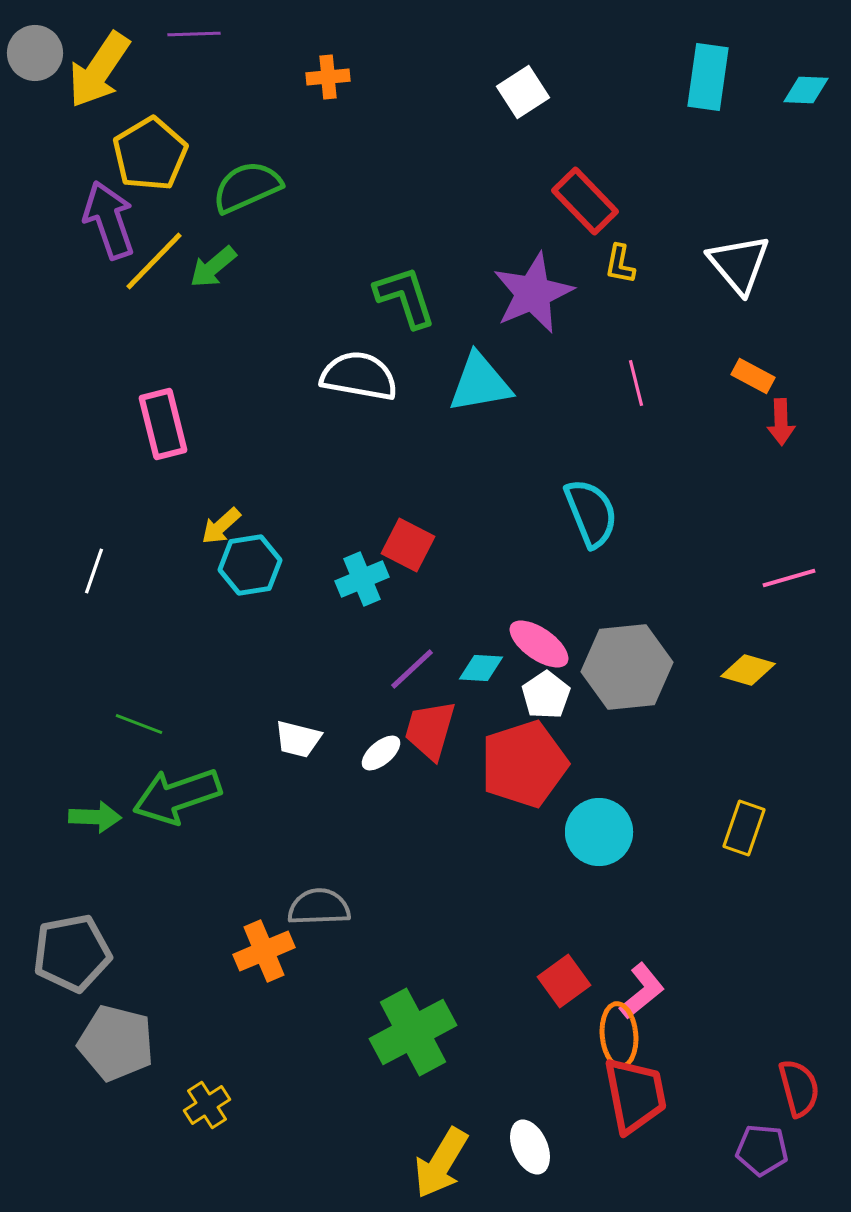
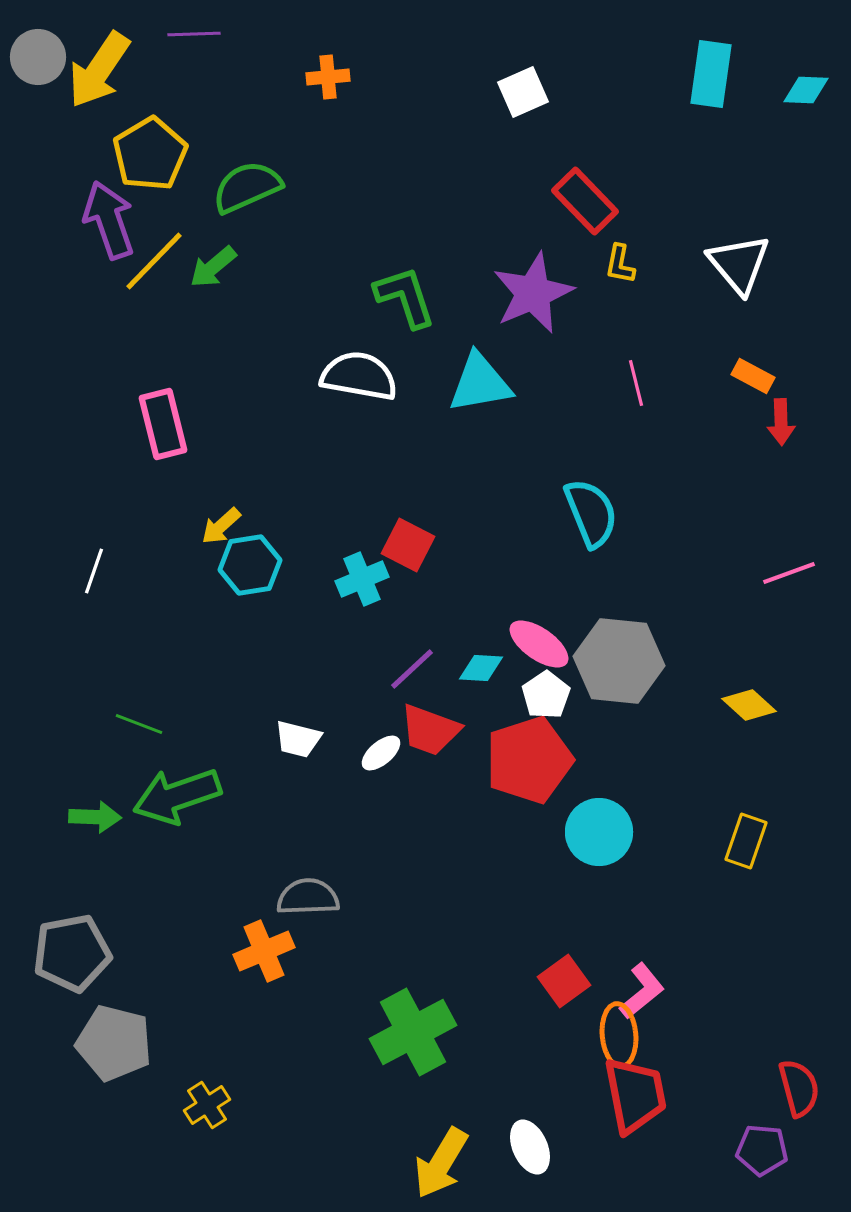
gray circle at (35, 53): moved 3 px right, 4 px down
cyan rectangle at (708, 77): moved 3 px right, 3 px up
white square at (523, 92): rotated 9 degrees clockwise
pink line at (789, 578): moved 5 px up; rotated 4 degrees counterclockwise
gray hexagon at (627, 667): moved 8 px left, 6 px up; rotated 12 degrees clockwise
yellow diamond at (748, 670): moved 1 px right, 35 px down; rotated 26 degrees clockwise
red trapezoid at (430, 730): rotated 86 degrees counterclockwise
red pentagon at (524, 764): moved 5 px right, 4 px up
yellow rectangle at (744, 828): moved 2 px right, 13 px down
gray semicircle at (319, 907): moved 11 px left, 10 px up
gray pentagon at (116, 1043): moved 2 px left
